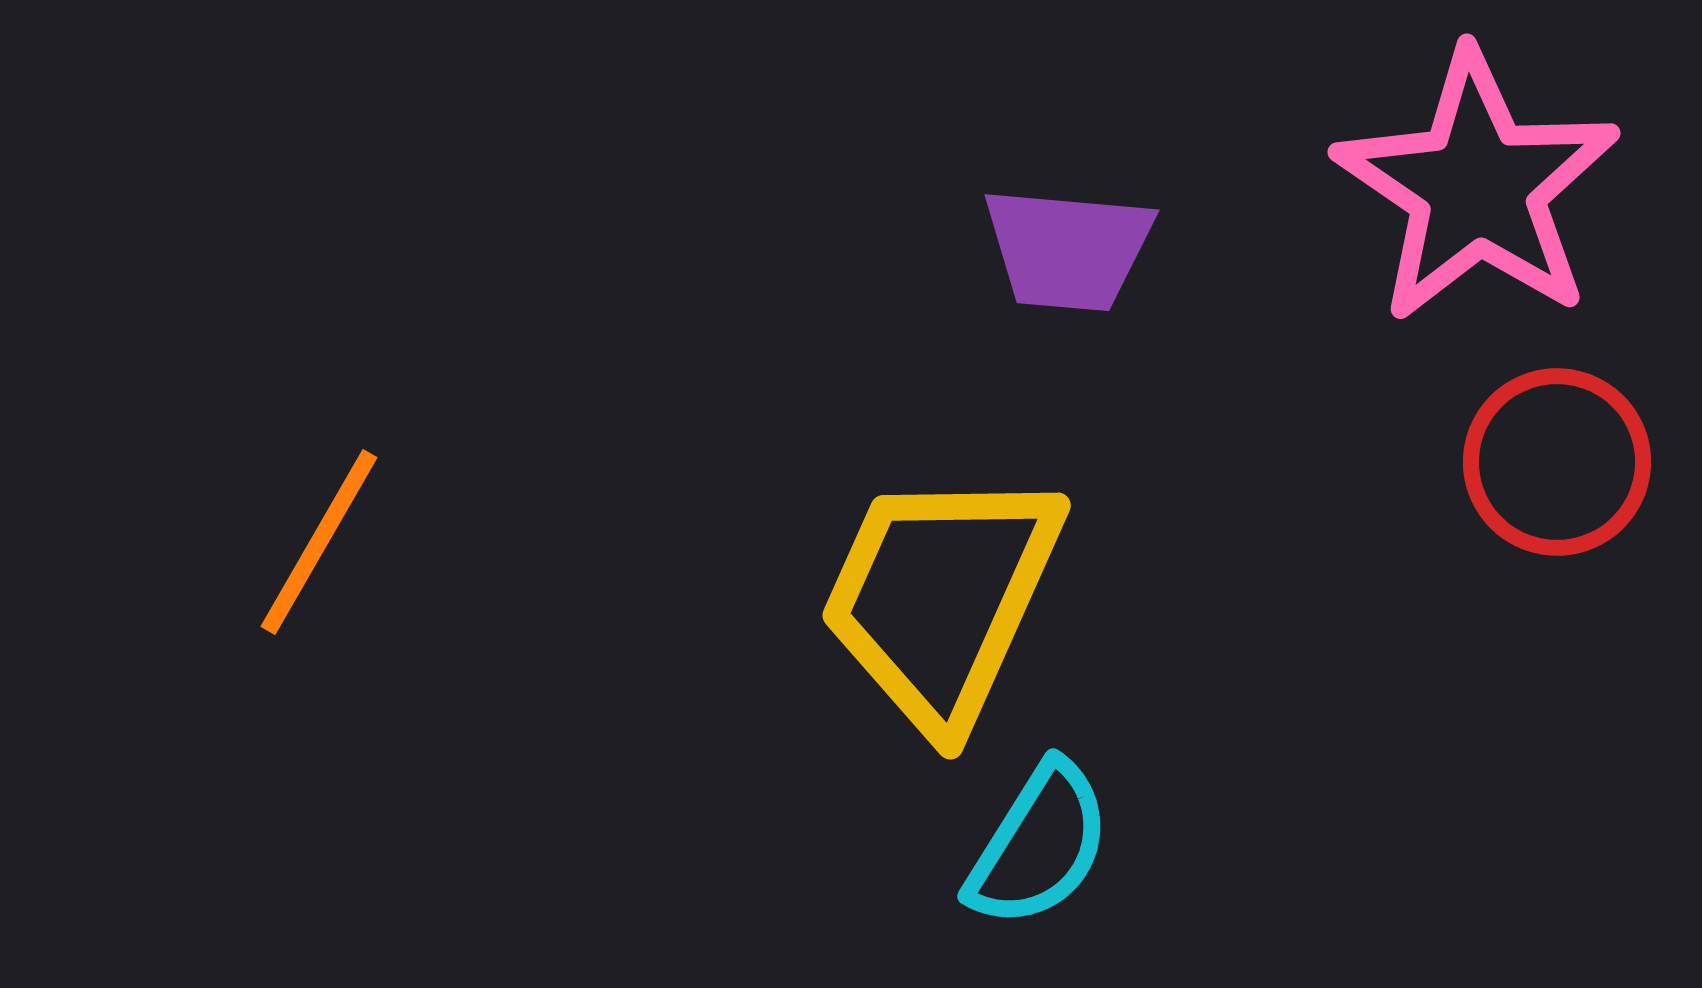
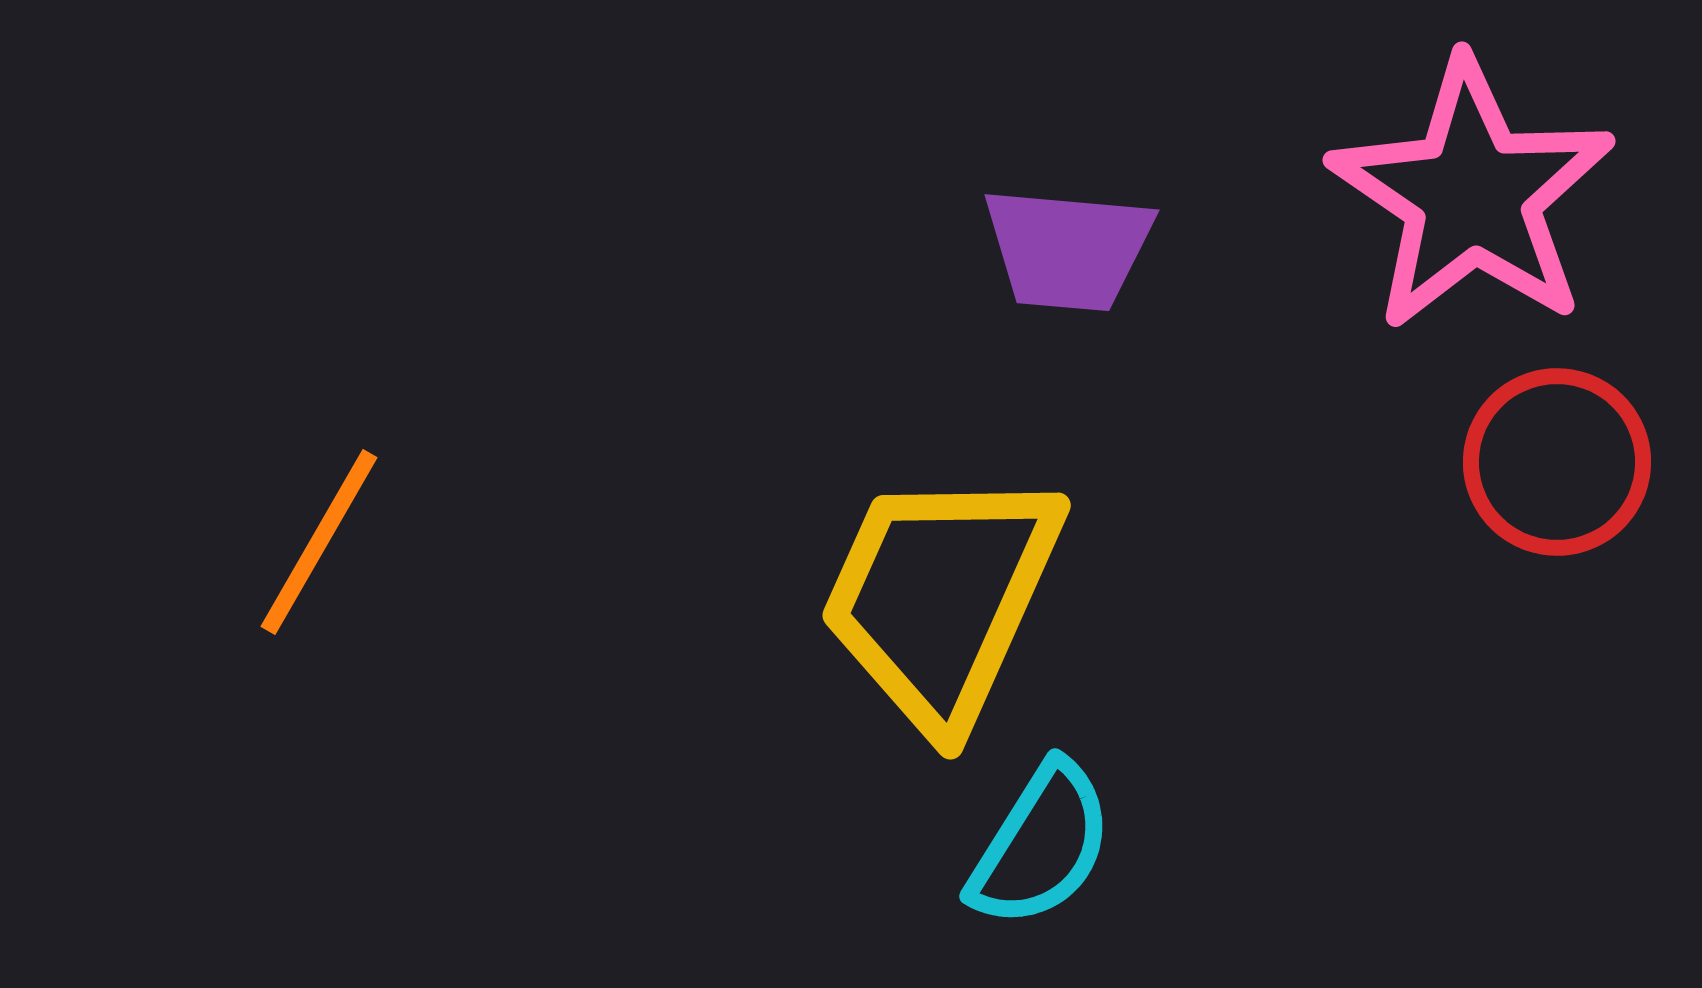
pink star: moved 5 px left, 8 px down
cyan semicircle: moved 2 px right
